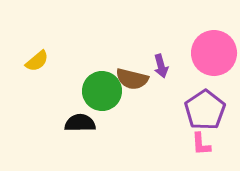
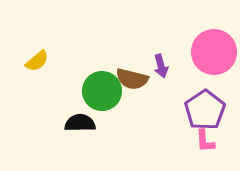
pink circle: moved 1 px up
pink L-shape: moved 4 px right, 3 px up
